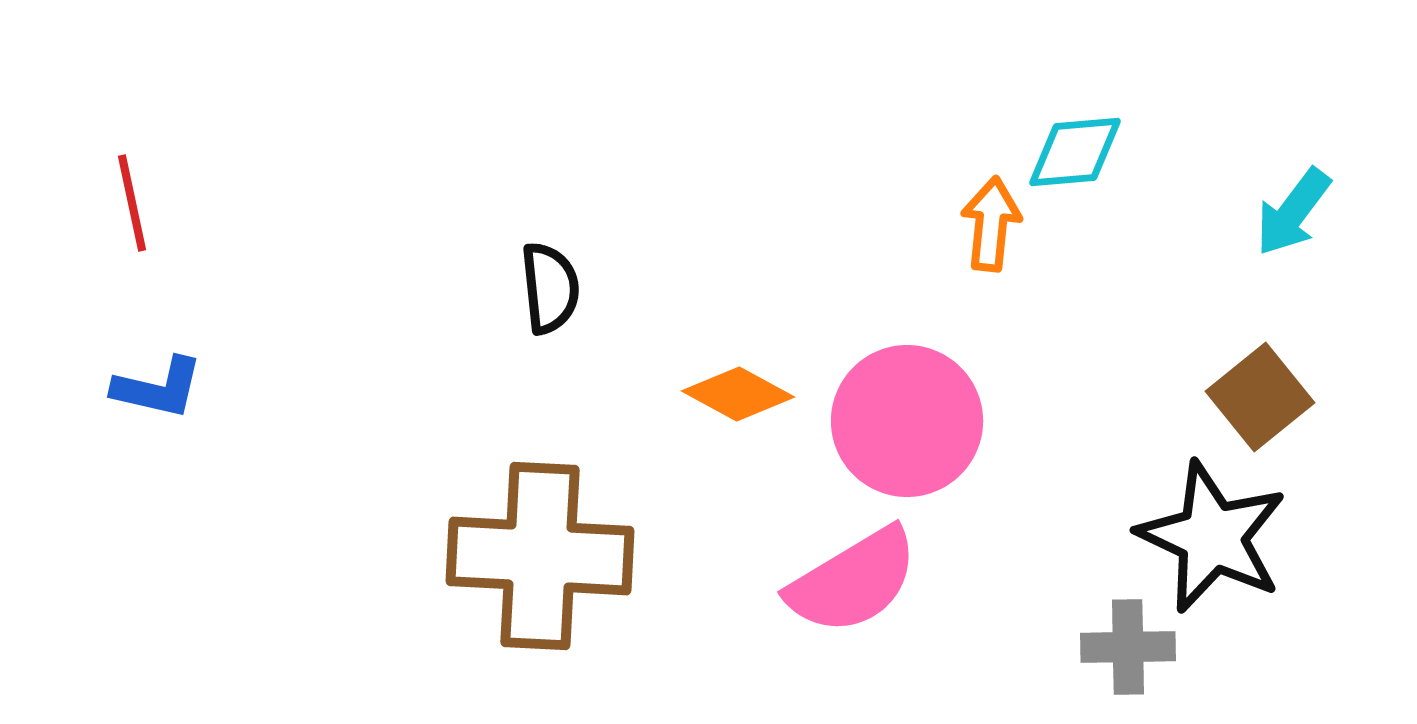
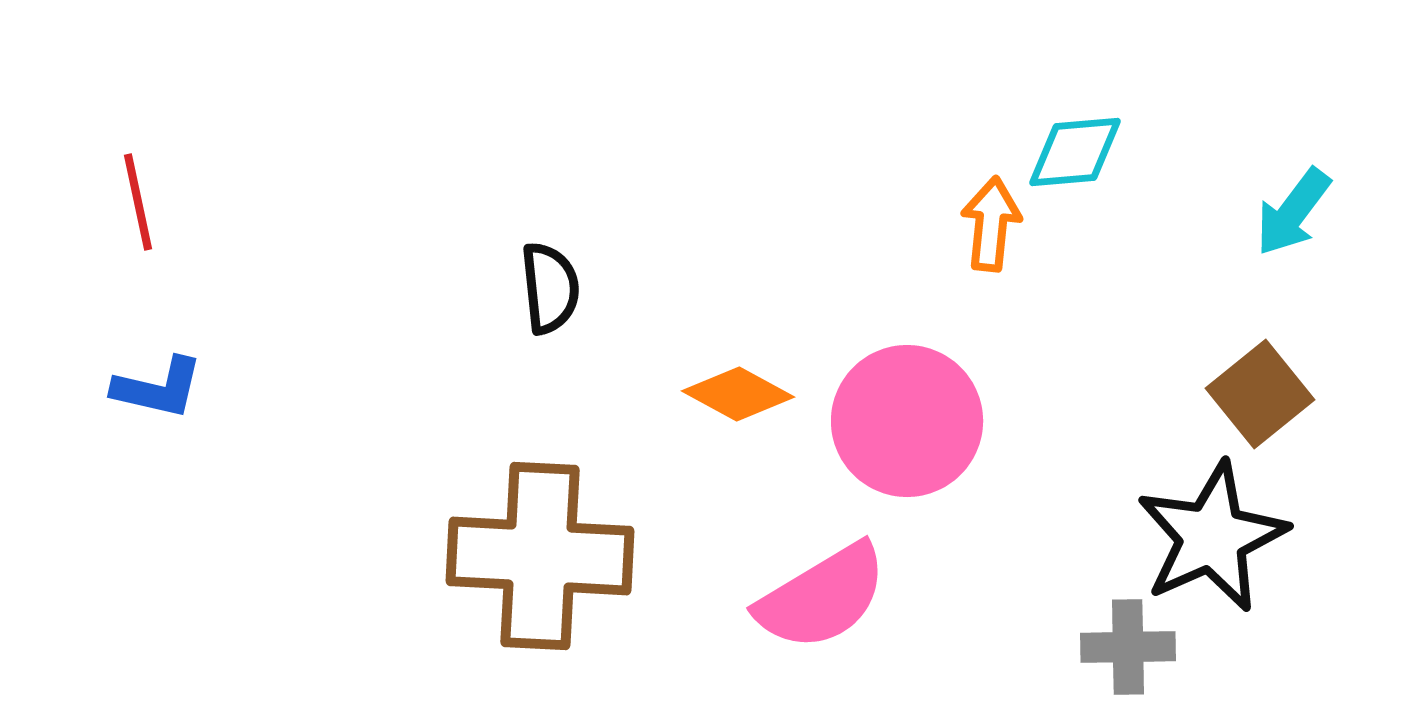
red line: moved 6 px right, 1 px up
brown square: moved 3 px up
black star: rotated 23 degrees clockwise
pink semicircle: moved 31 px left, 16 px down
